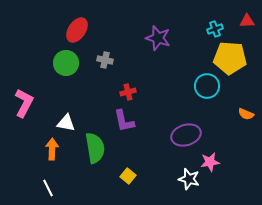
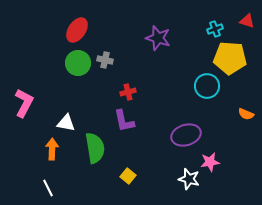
red triangle: rotated 21 degrees clockwise
green circle: moved 12 px right
